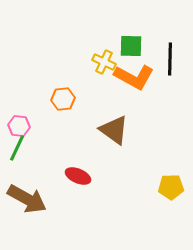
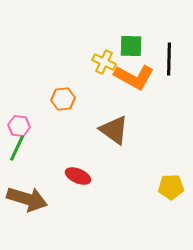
black line: moved 1 px left
brown arrow: rotated 12 degrees counterclockwise
